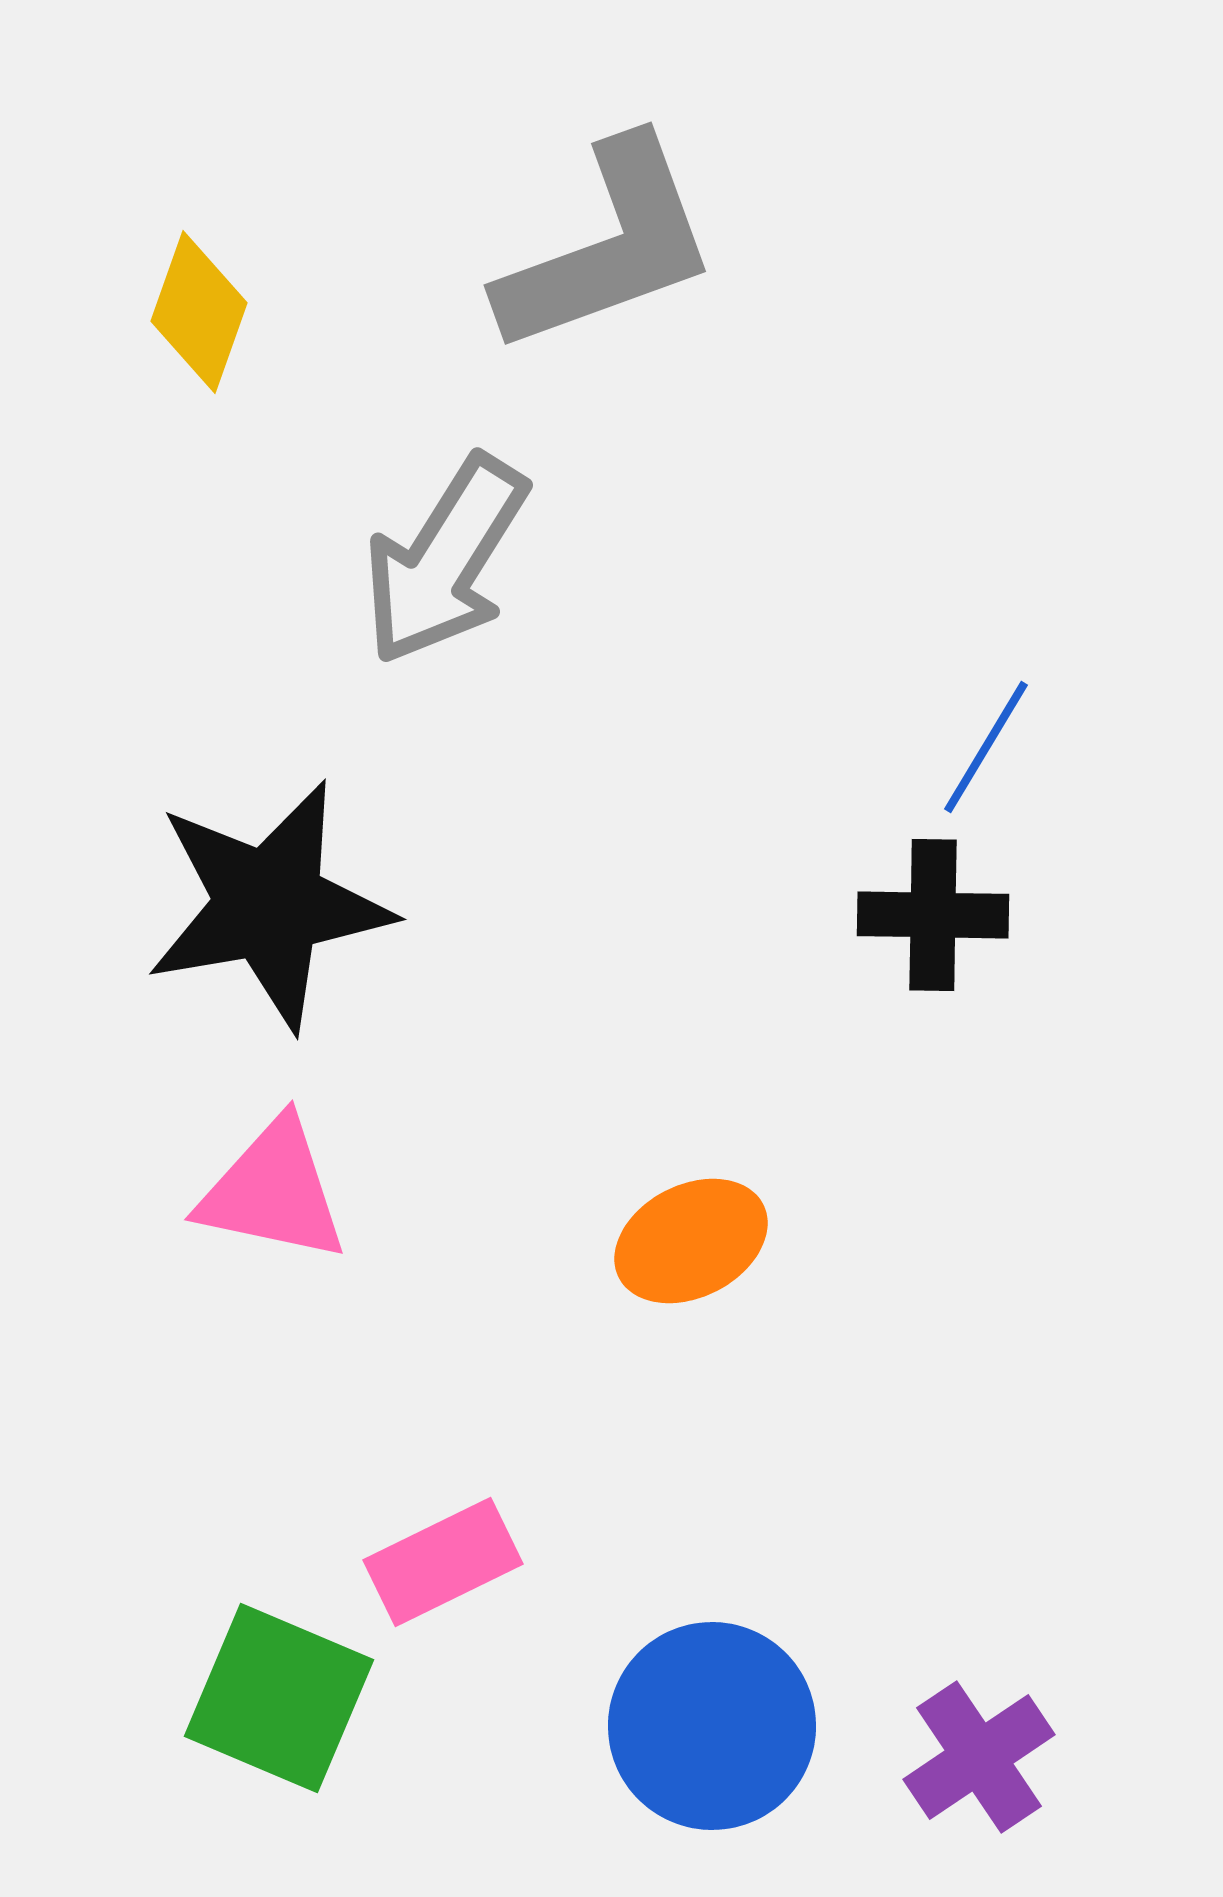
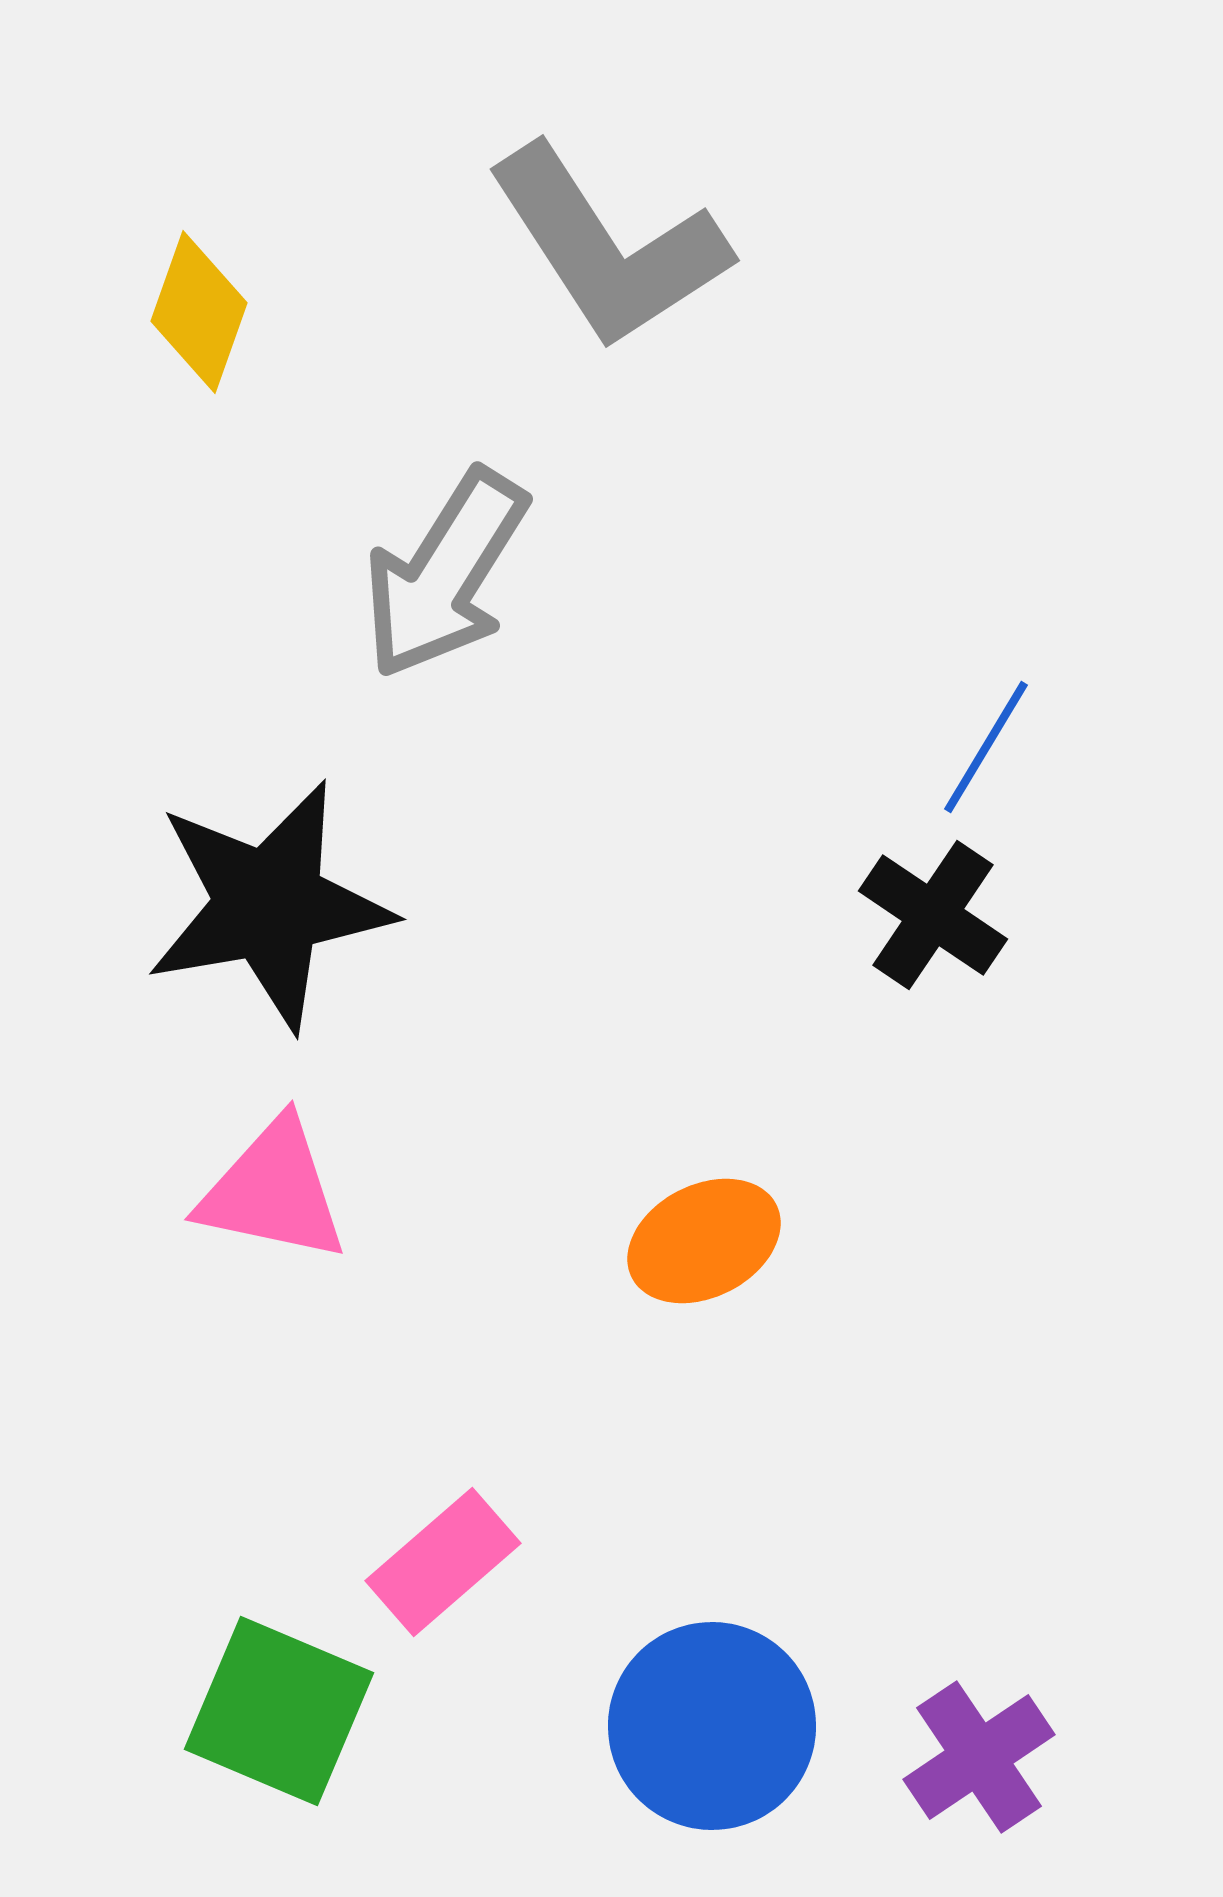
gray L-shape: rotated 77 degrees clockwise
gray arrow: moved 14 px down
black cross: rotated 33 degrees clockwise
orange ellipse: moved 13 px right
pink rectangle: rotated 15 degrees counterclockwise
green square: moved 13 px down
